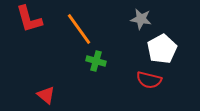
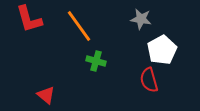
orange line: moved 3 px up
white pentagon: moved 1 px down
red semicircle: rotated 60 degrees clockwise
